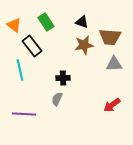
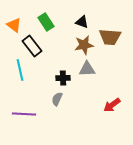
gray triangle: moved 27 px left, 5 px down
